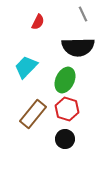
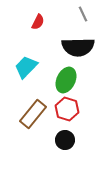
green ellipse: moved 1 px right
black circle: moved 1 px down
